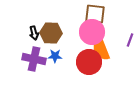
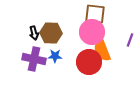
orange semicircle: moved 1 px right, 1 px down
